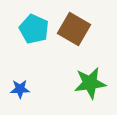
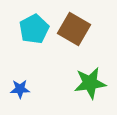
cyan pentagon: rotated 20 degrees clockwise
